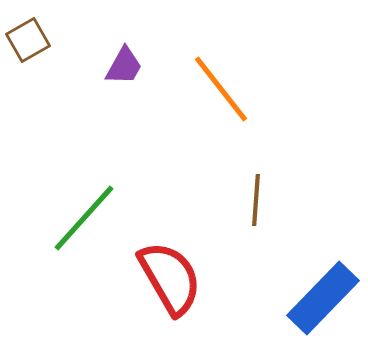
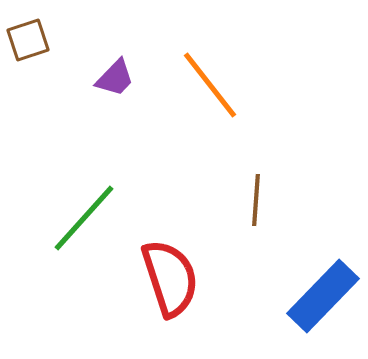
brown square: rotated 12 degrees clockwise
purple trapezoid: moved 9 px left, 12 px down; rotated 15 degrees clockwise
orange line: moved 11 px left, 4 px up
red semicircle: rotated 12 degrees clockwise
blue rectangle: moved 2 px up
